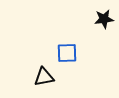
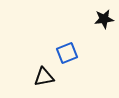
blue square: rotated 20 degrees counterclockwise
